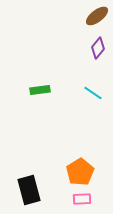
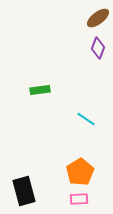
brown ellipse: moved 1 px right, 2 px down
purple diamond: rotated 20 degrees counterclockwise
cyan line: moved 7 px left, 26 px down
black rectangle: moved 5 px left, 1 px down
pink rectangle: moved 3 px left
